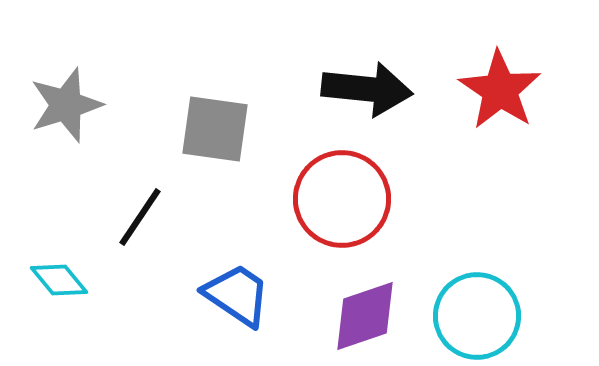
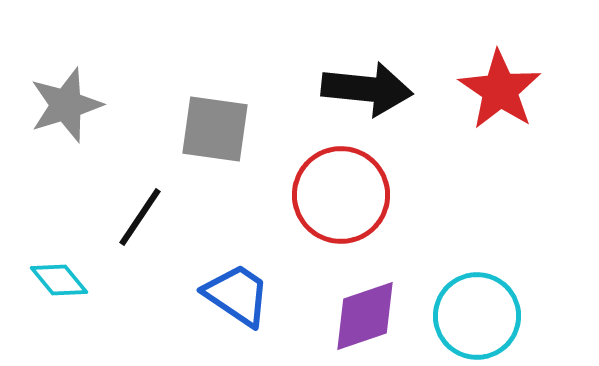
red circle: moved 1 px left, 4 px up
